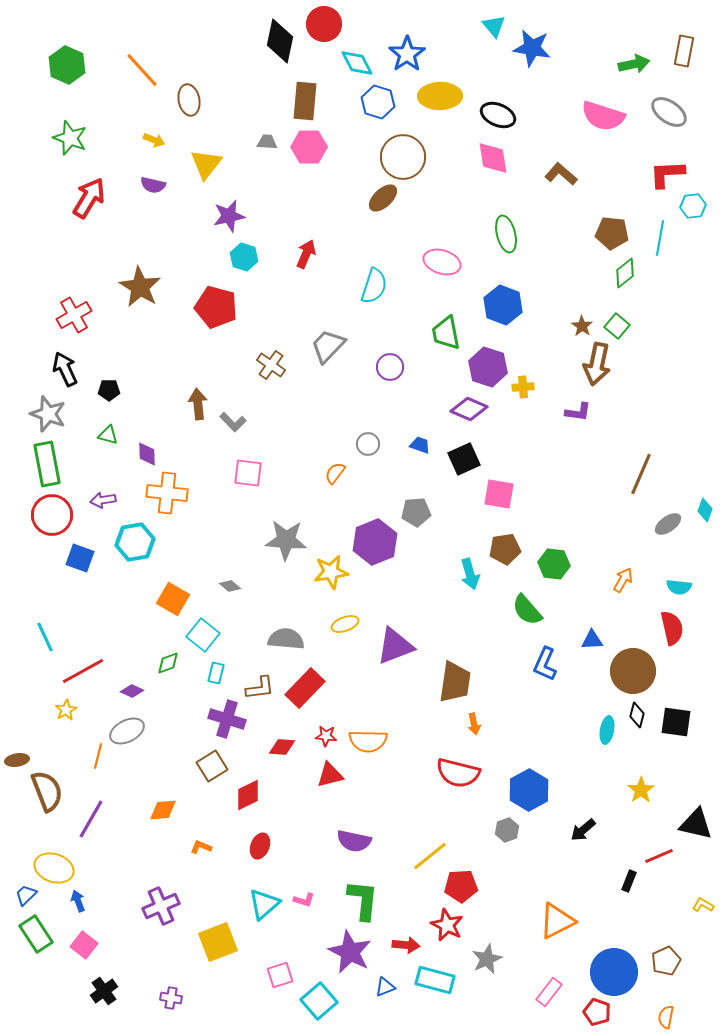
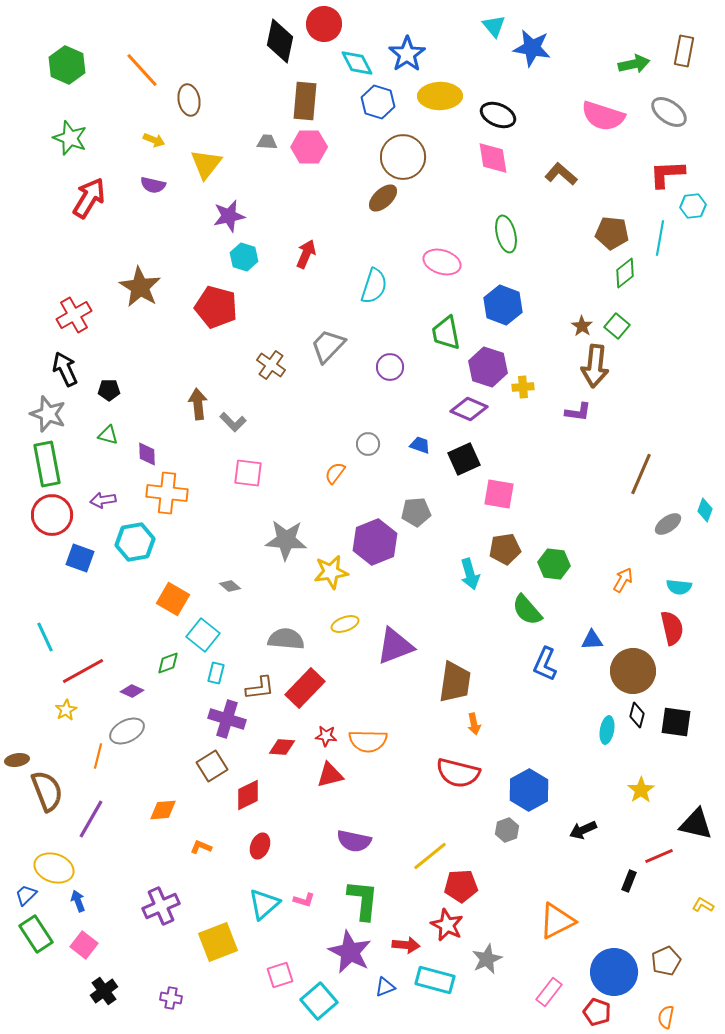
brown arrow at (597, 364): moved 2 px left, 2 px down; rotated 6 degrees counterclockwise
black arrow at (583, 830): rotated 16 degrees clockwise
